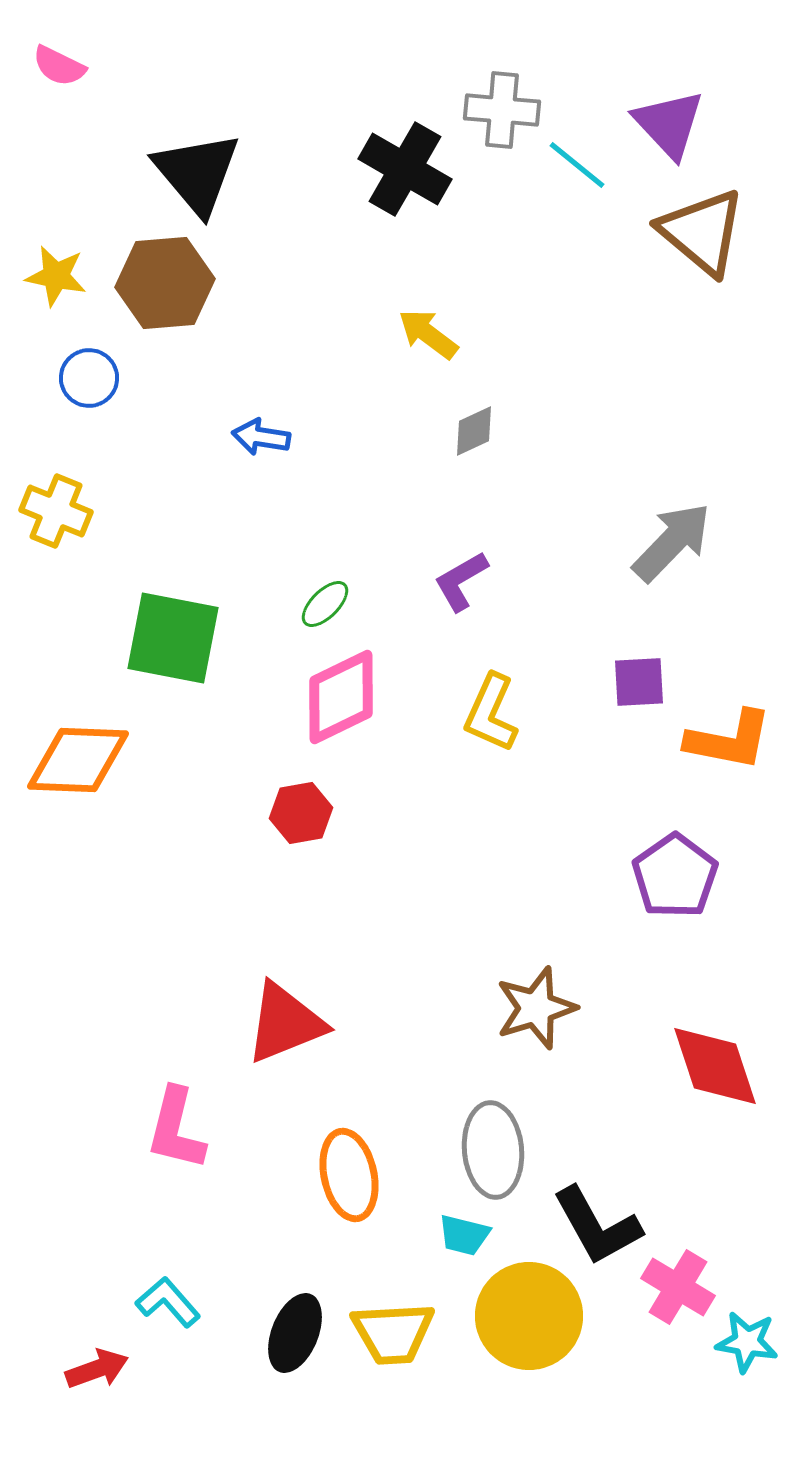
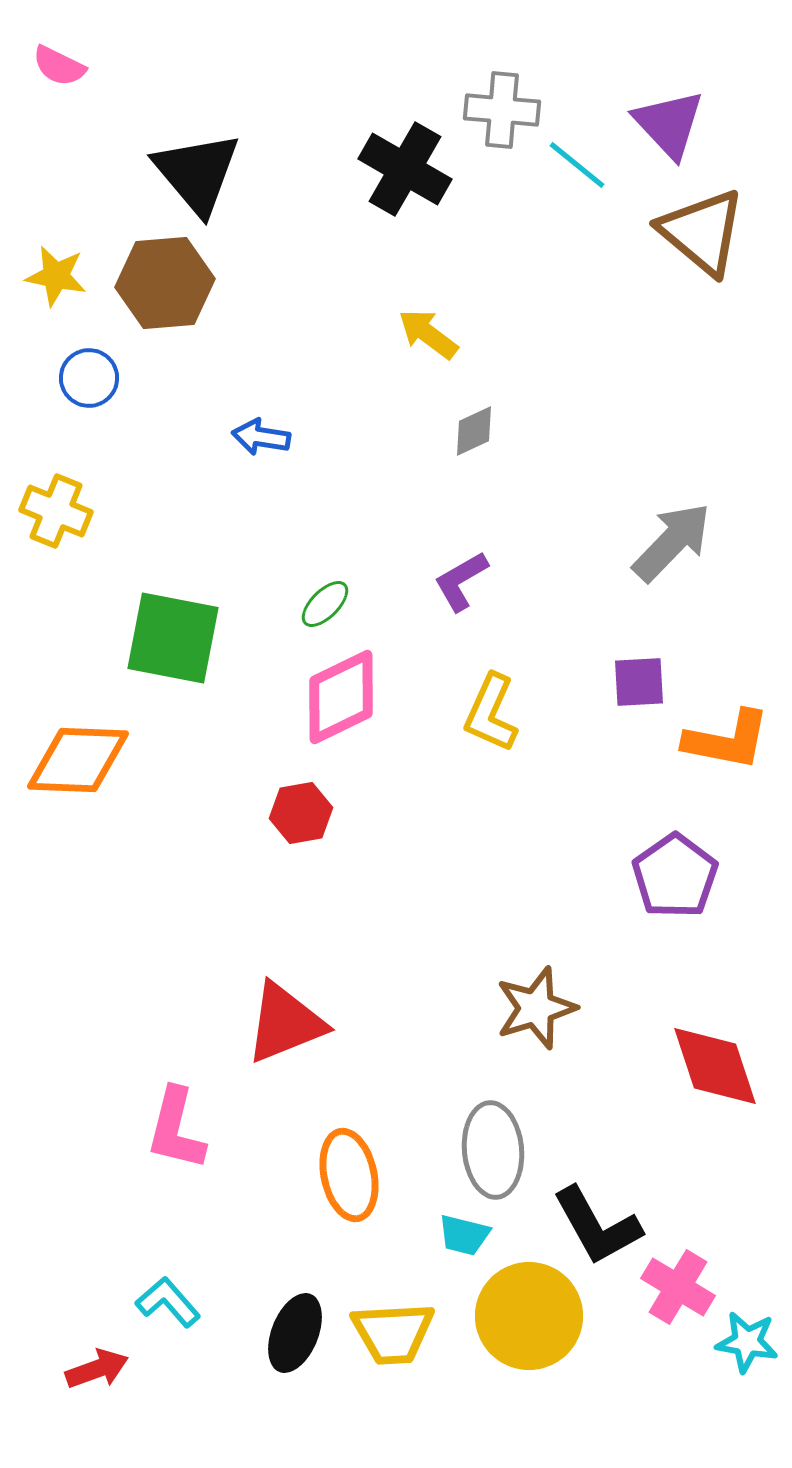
orange L-shape: moved 2 px left
